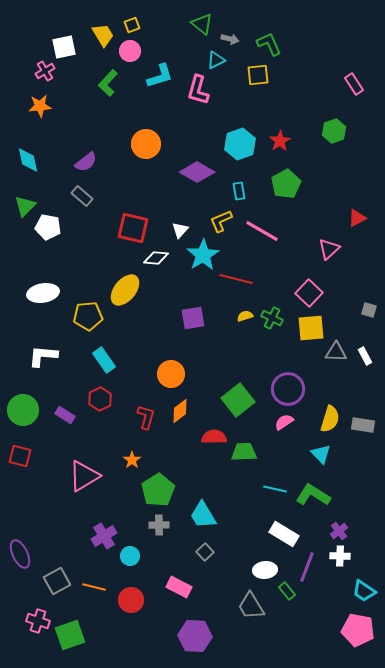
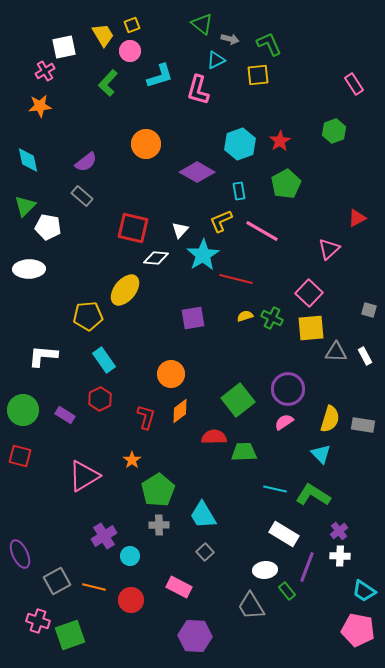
white ellipse at (43, 293): moved 14 px left, 24 px up; rotated 8 degrees clockwise
